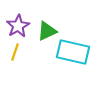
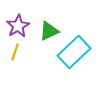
green triangle: moved 2 px right
cyan rectangle: moved 1 px right; rotated 56 degrees counterclockwise
